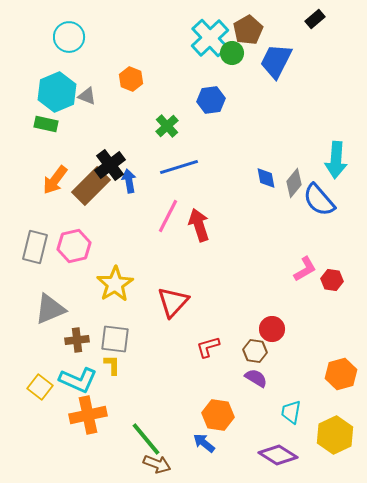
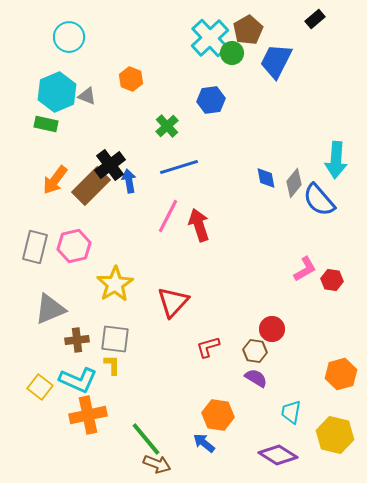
yellow hexagon at (335, 435): rotated 21 degrees counterclockwise
